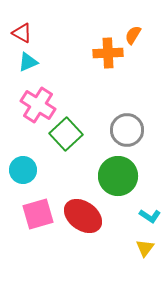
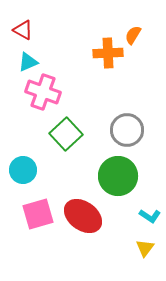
red triangle: moved 1 px right, 3 px up
pink cross: moved 5 px right, 13 px up; rotated 12 degrees counterclockwise
